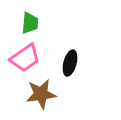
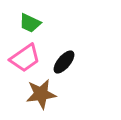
green trapezoid: rotated 110 degrees clockwise
black ellipse: moved 6 px left, 1 px up; rotated 25 degrees clockwise
